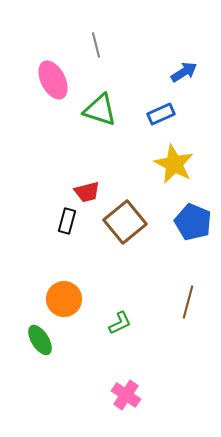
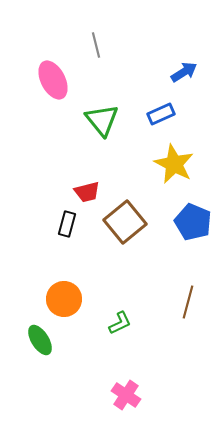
green triangle: moved 2 px right, 10 px down; rotated 33 degrees clockwise
black rectangle: moved 3 px down
